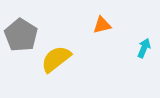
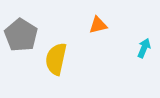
orange triangle: moved 4 px left
yellow semicircle: rotated 40 degrees counterclockwise
